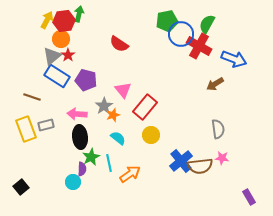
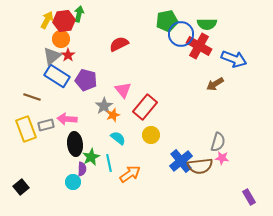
green semicircle: rotated 120 degrees counterclockwise
red semicircle: rotated 120 degrees clockwise
pink arrow: moved 10 px left, 5 px down
gray semicircle: moved 13 px down; rotated 24 degrees clockwise
black ellipse: moved 5 px left, 7 px down
